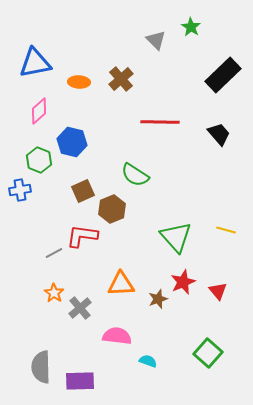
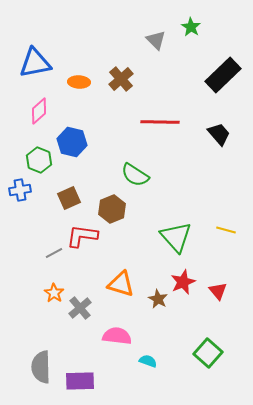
brown square: moved 14 px left, 7 px down
orange triangle: rotated 20 degrees clockwise
brown star: rotated 24 degrees counterclockwise
